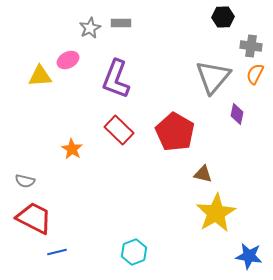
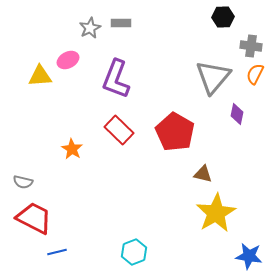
gray semicircle: moved 2 px left, 1 px down
